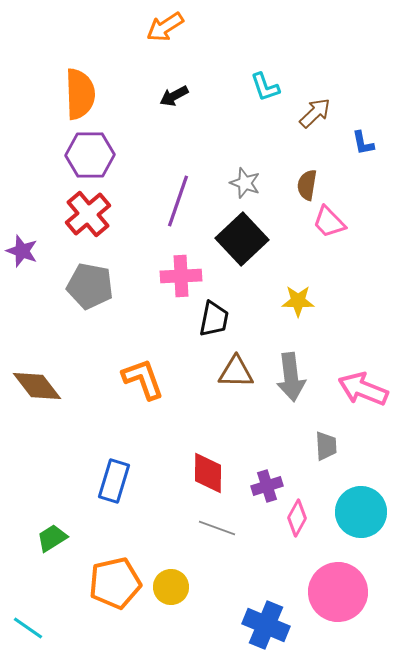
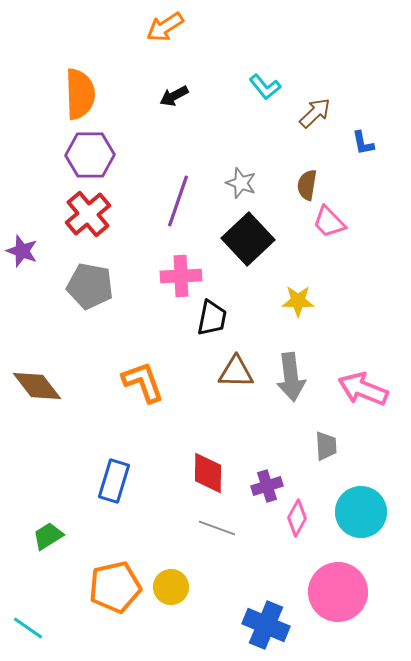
cyan L-shape: rotated 20 degrees counterclockwise
gray star: moved 4 px left
black square: moved 6 px right
black trapezoid: moved 2 px left, 1 px up
orange L-shape: moved 3 px down
green trapezoid: moved 4 px left, 2 px up
orange pentagon: moved 4 px down
